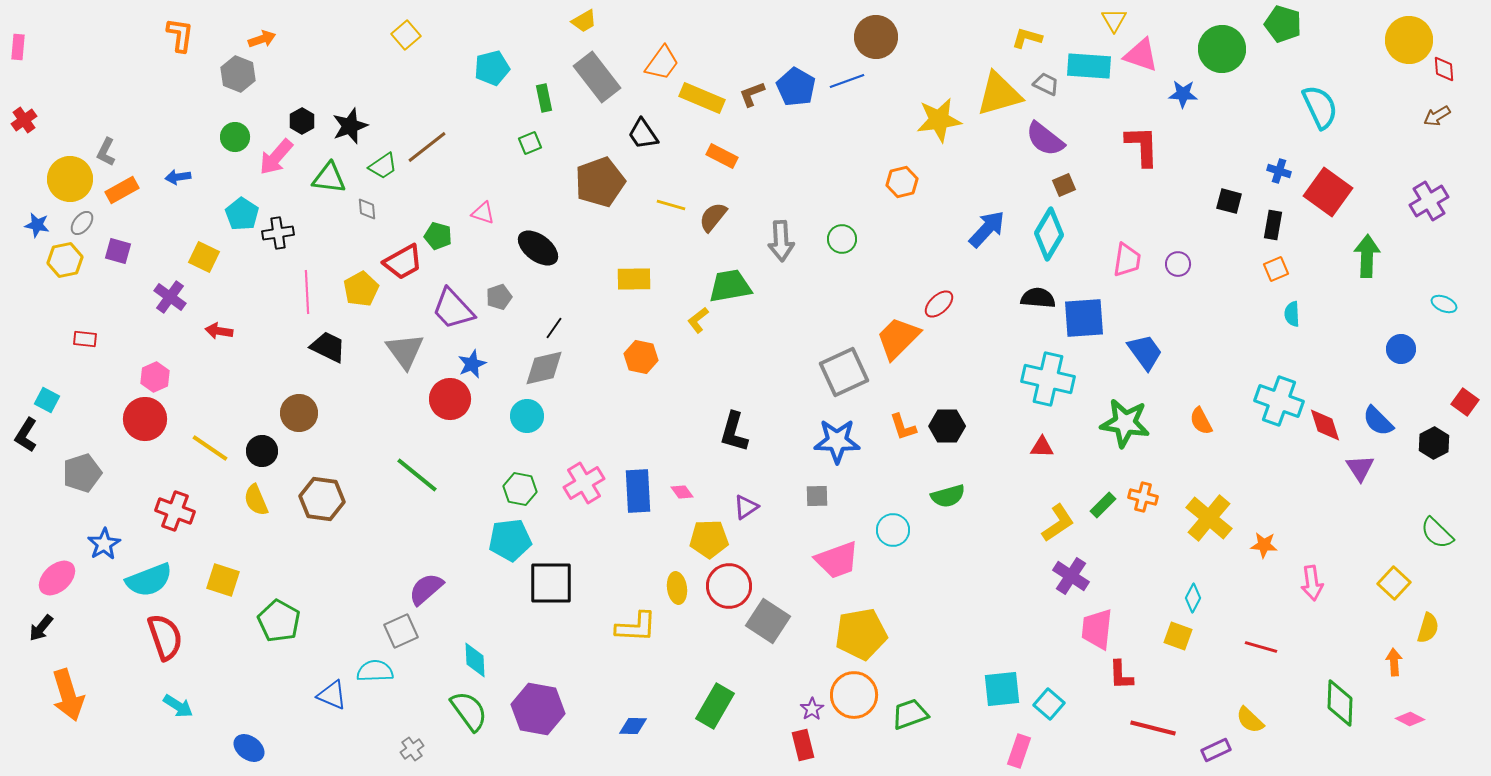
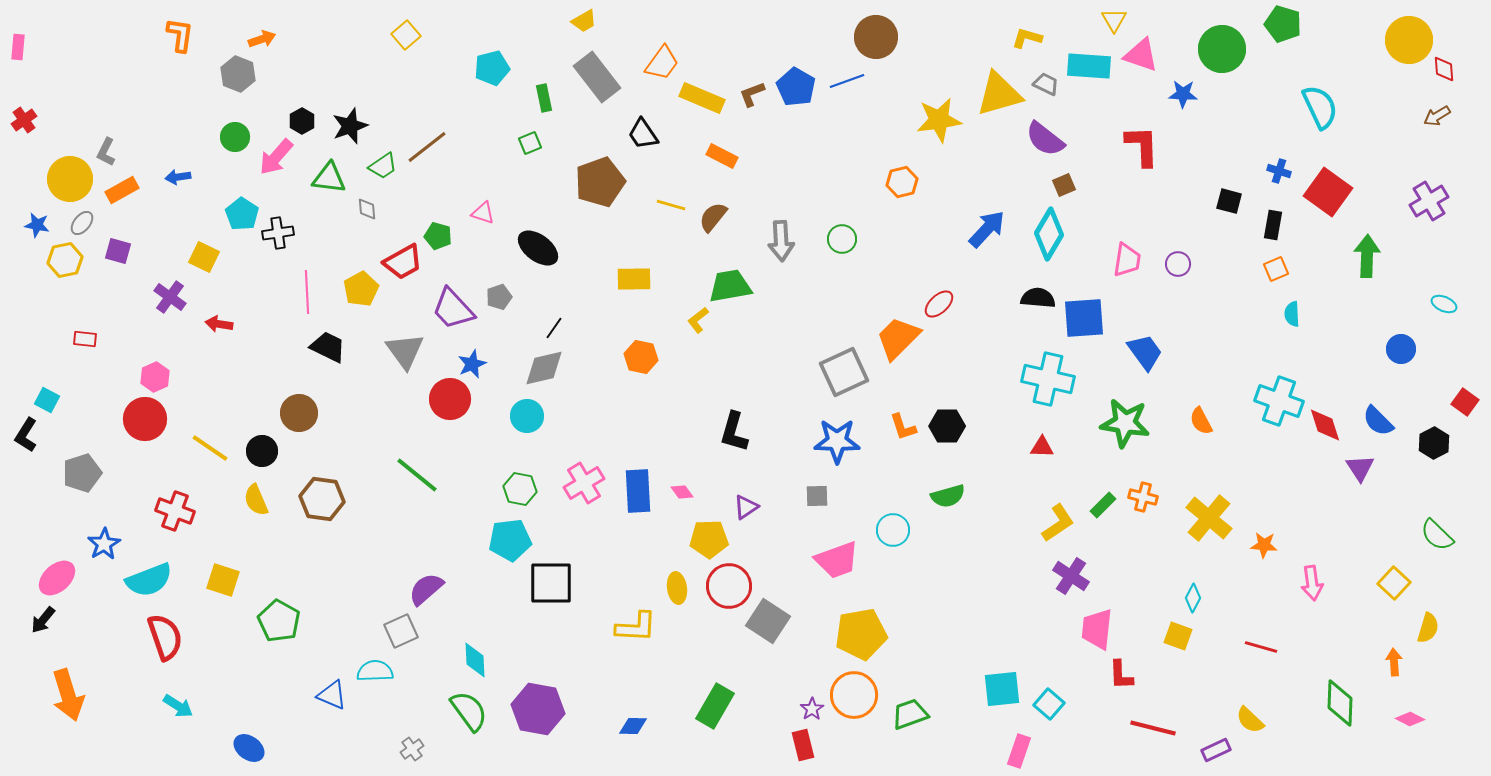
red arrow at (219, 331): moved 7 px up
green semicircle at (1437, 533): moved 2 px down
black arrow at (41, 628): moved 2 px right, 8 px up
